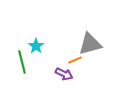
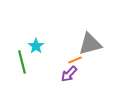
purple arrow: moved 5 px right; rotated 108 degrees clockwise
